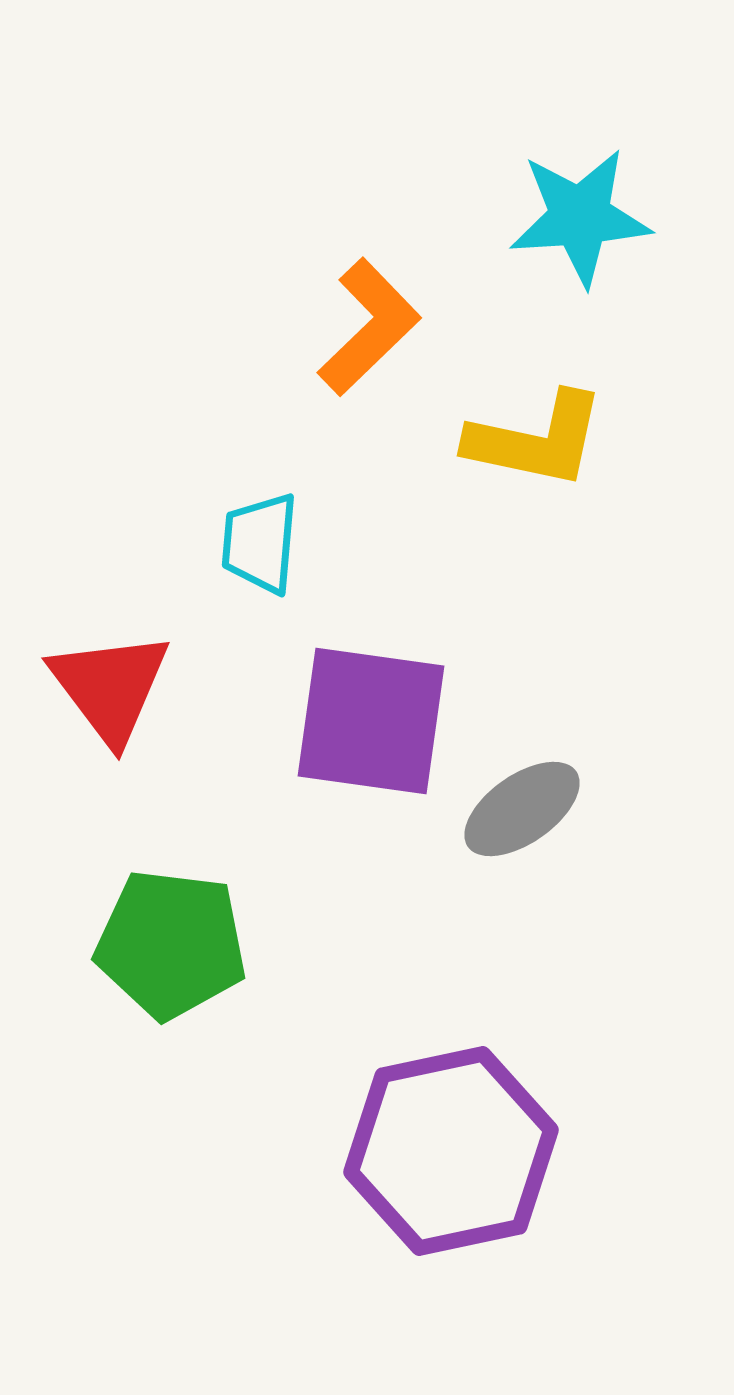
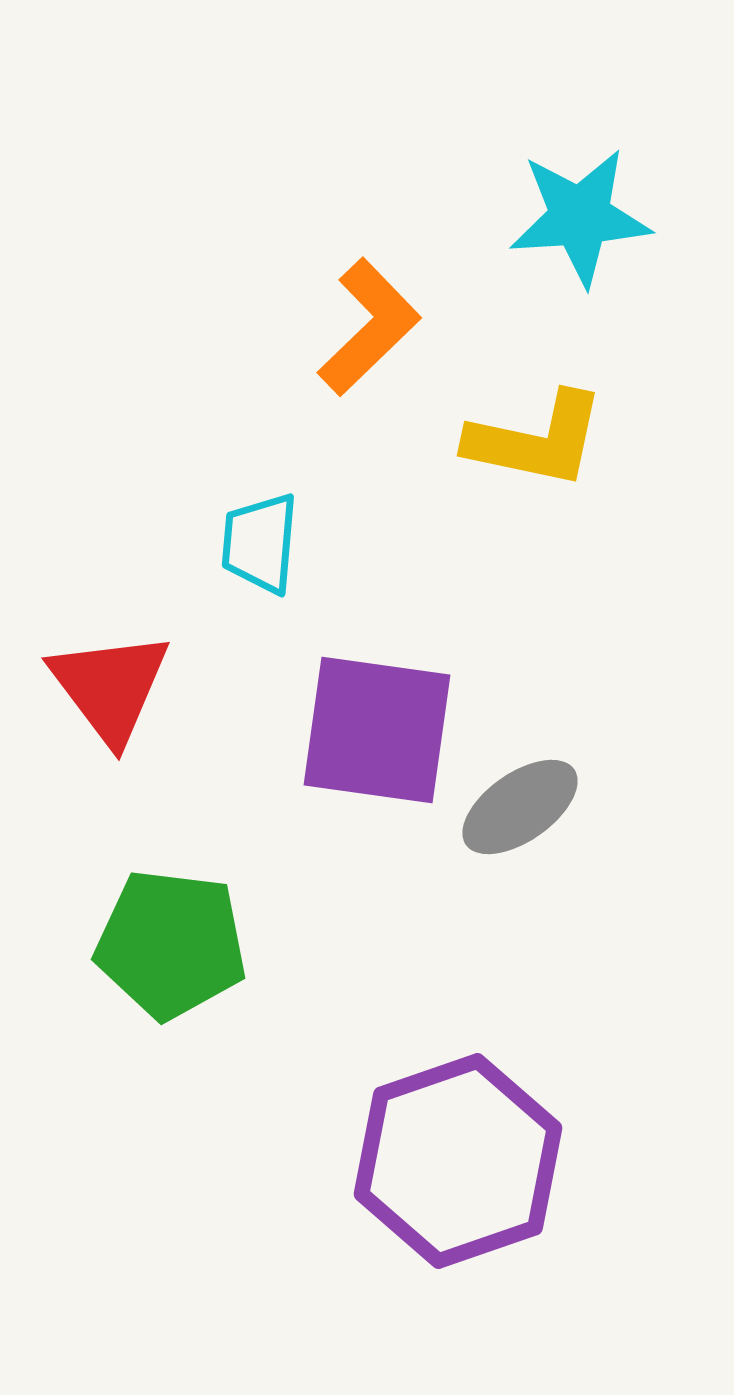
purple square: moved 6 px right, 9 px down
gray ellipse: moved 2 px left, 2 px up
purple hexagon: moved 7 px right, 10 px down; rotated 7 degrees counterclockwise
